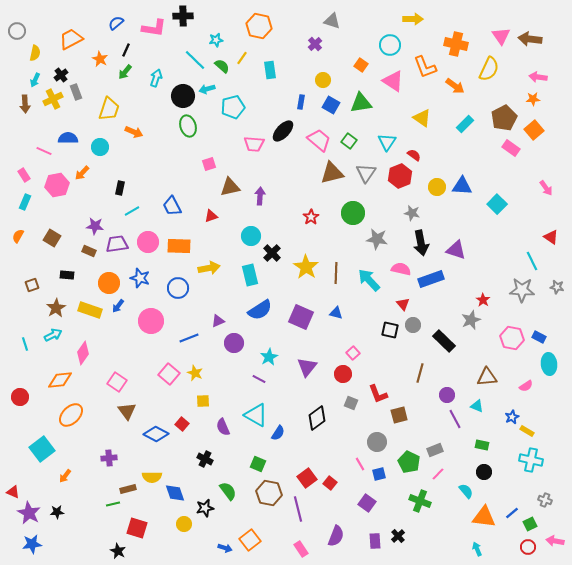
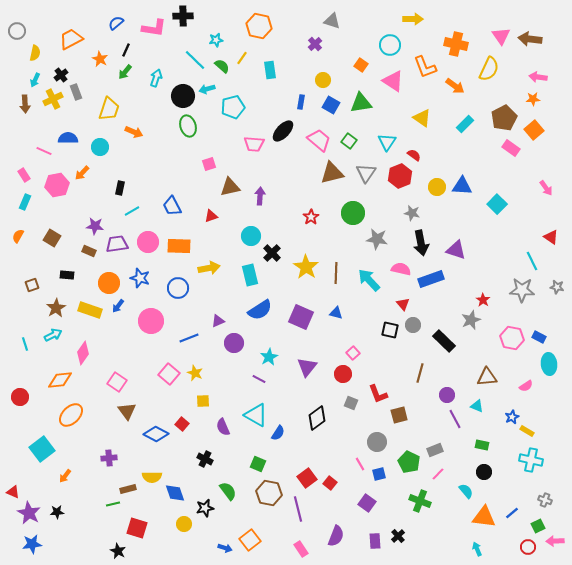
green square at (530, 524): moved 8 px right, 2 px down
pink arrow at (555, 541): rotated 12 degrees counterclockwise
